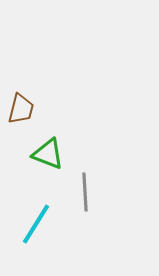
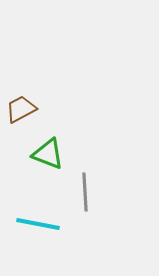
brown trapezoid: rotated 132 degrees counterclockwise
cyan line: moved 2 px right; rotated 69 degrees clockwise
